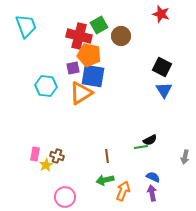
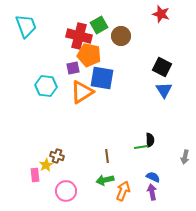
blue square: moved 9 px right, 2 px down
orange triangle: moved 1 px right, 1 px up
black semicircle: rotated 64 degrees counterclockwise
pink rectangle: moved 21 px down; rotated 16 degrees counterclockwise
purple arrow: moved 1 px up
pink circle: moved 1 px right, 6 px up
